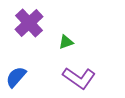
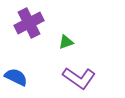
purple cross: rotated 16 degrees clockwise
blue semicircle: rotated 75 degrees clockwise
